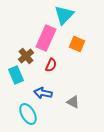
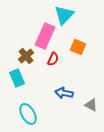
pink rectangle: moved 1 px left, 2 px up
orange square: moved 1 px right, 3 px down
red semicircle: moved 2 px right, 6 px up
cyan rectangle: moved 1 px right, 3 px down
blue arrow: moved 21 px right
gray triangle: moved 18 px right, 3 px down
